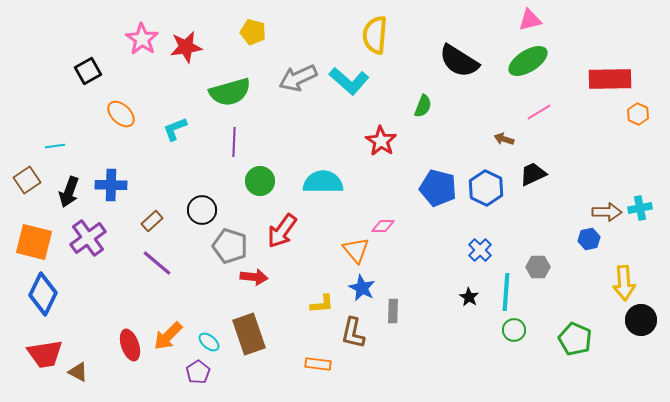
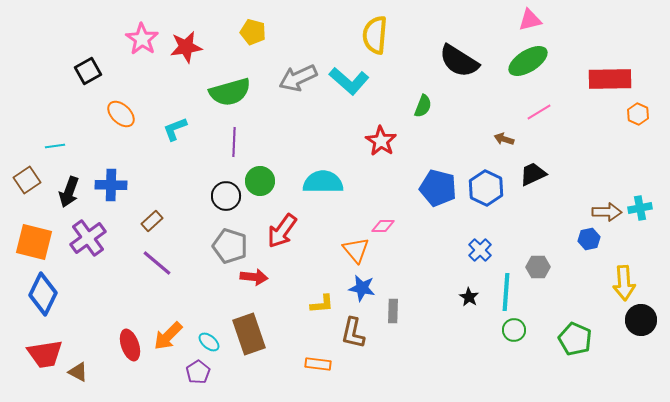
black circle at (202, 210): moved 24 px right, 14 px up
blue star at (362, 288): rotated 16 degrees counterclockwise
